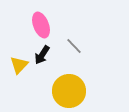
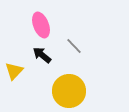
black arrow: rotated 96 degrees clockwise
yellow triangle: moved 5 px left, 6 px down
